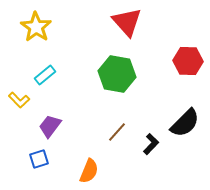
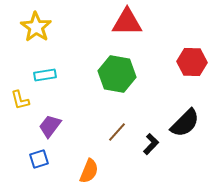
red triangle: rotated 48 degrees counterclockwise
red hexagon: moved 4 px right, 1 px down
cyan rectangle: rotated 30 degrees clockwise
yellow L-shape: moved 1 px right; rotated 30 degrees clockwise
